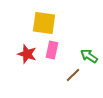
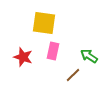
pink rectangle: moved 1 px right, 1 px down
red star: moved 4 px left, 3 px down
